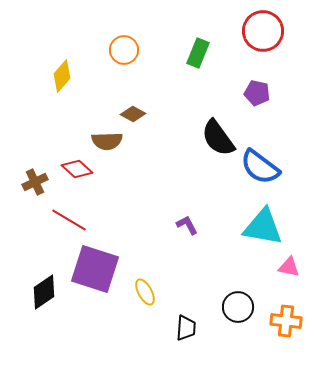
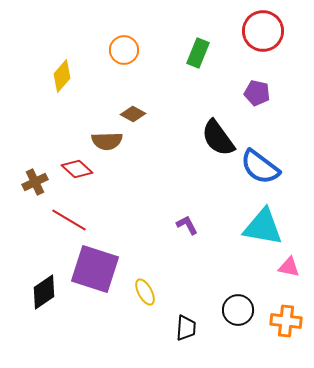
black circle: moved 3 px down
